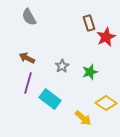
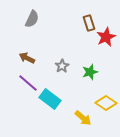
gray semicircle: moved 3 px right, 2 px down; rotated 126 degrees counterclockwise
purple line: rotated 65 degrees counterclockwise
